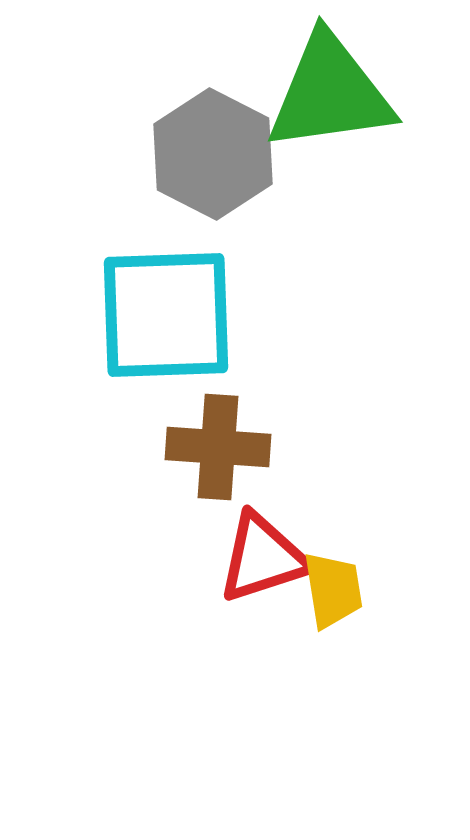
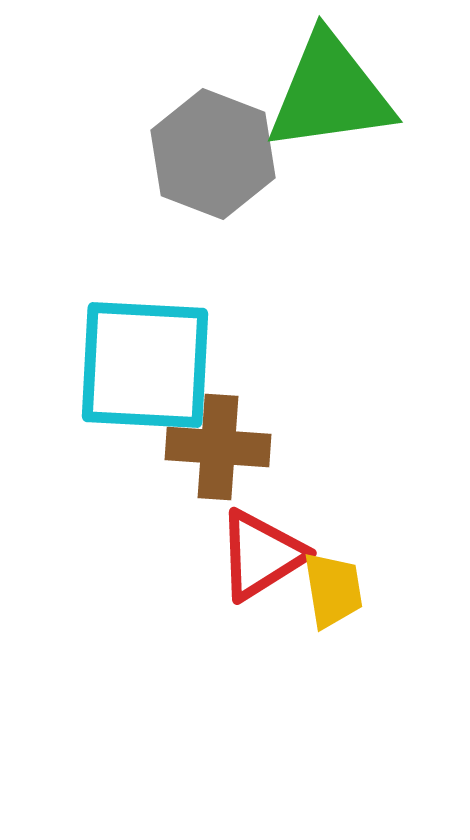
gray hexagon: rotated 6 degrees counterclockwise
cyan square: moved 21 px left, 50 px down; rotated 5 degrees clockwise
red triangle: moved 2 px left, 3 px up; rotated 14 degrees counterclockwise
